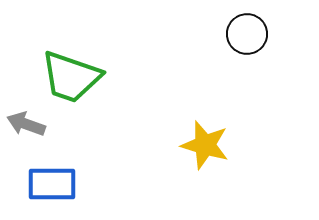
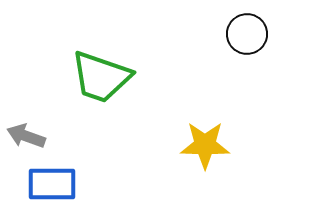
green trapezoid: moved 30 px right
gray arrow: moved 12 px down
yellow star: rotated 15 degrees counterclockwise
